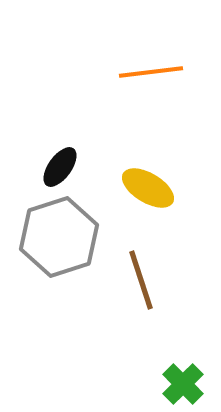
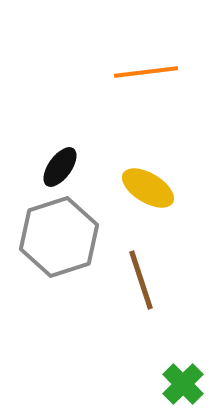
orange line: moved 5 px left
